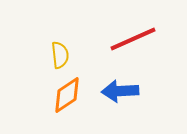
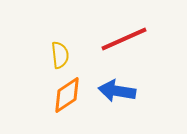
red line: moved 9 px left
blue arrow: moved 3 px left; rotated 12 degrees clockwise
